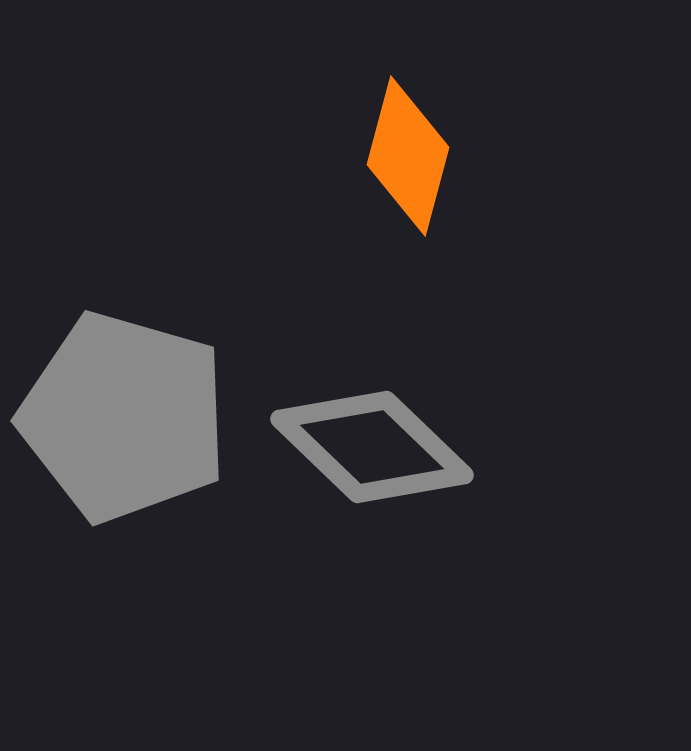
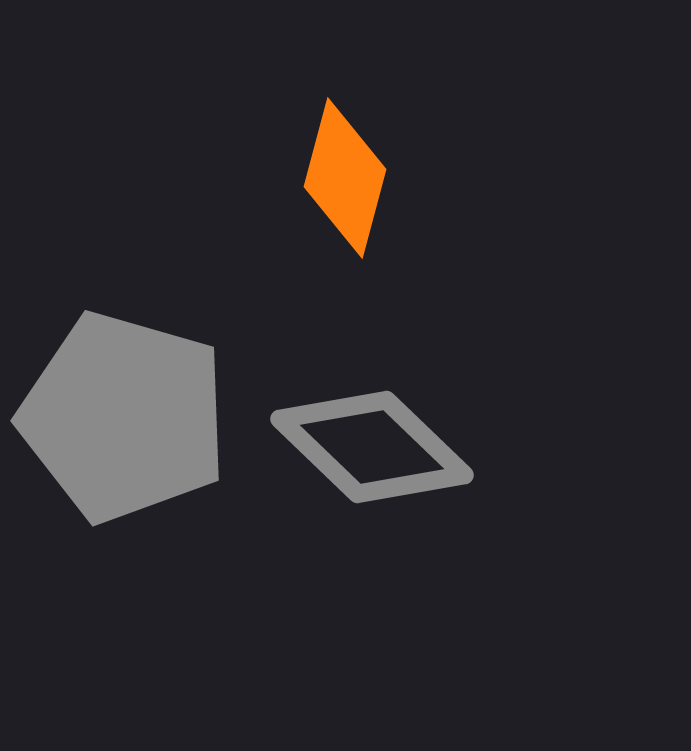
orange diamond: moved 63 px left, 22 px down
